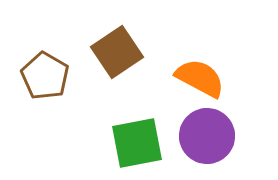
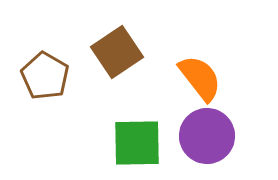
orange semicircle: rotated 24 degrees clockwise
green square: rotated 10 degrees clockwise
